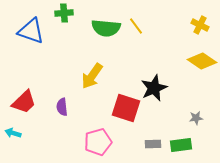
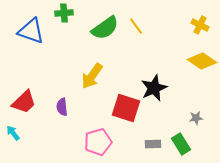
green semicircle: moved 1 px left; rotated 40 degrees counterclockwise
cyan arrow: rotated 35 degrees clockwise
green rectangle: moved 1 px up; rotated 65 degrees clockwise
